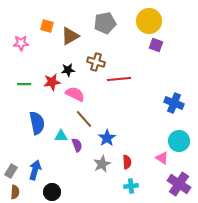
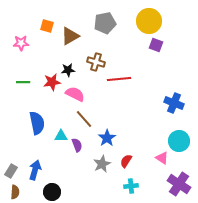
green line: moved 1 px left, 2 px up
red semicircle: moved 1 px left, 1 px up; rotated 144 degrees counterclockwise
